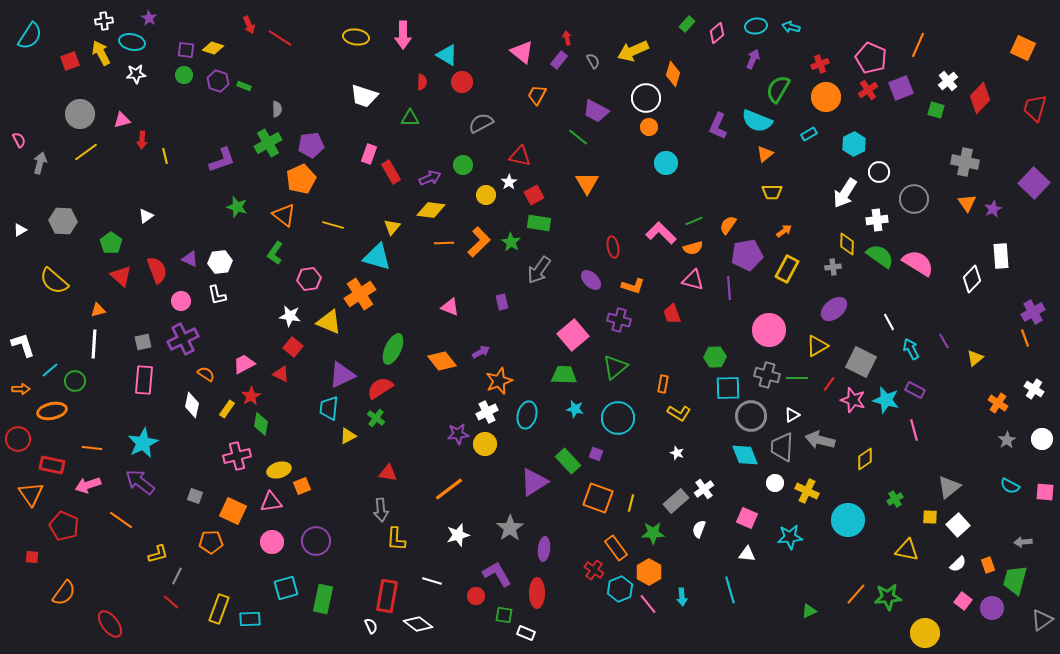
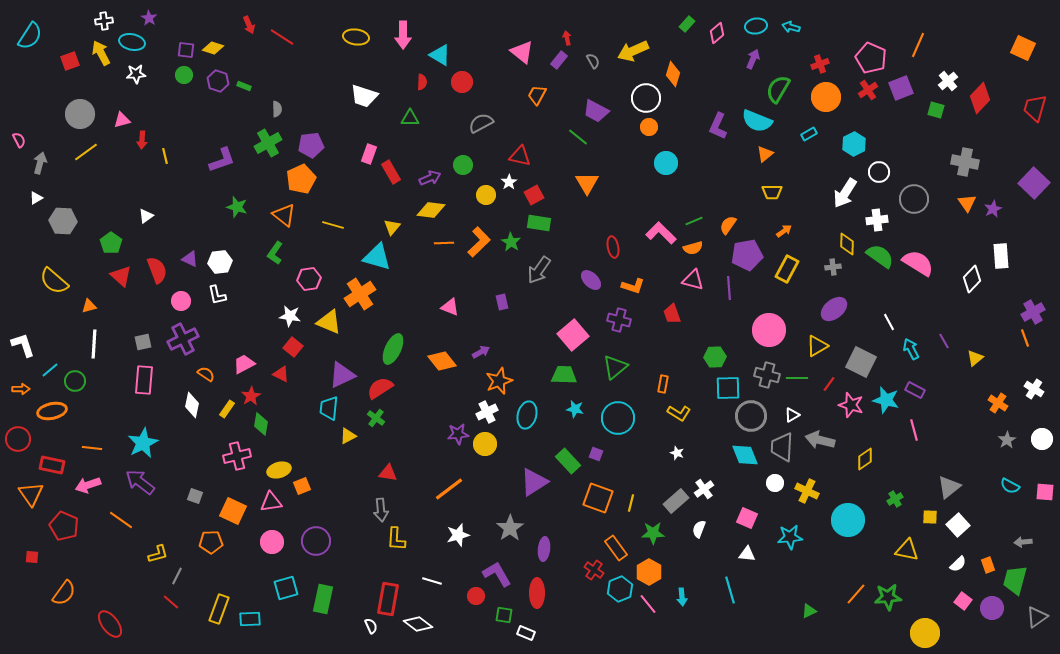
red line at (280, 38): moved 2 px right, 1 px up
cyan triangle at (447, 55): moved 7 px left
white triangle at (20, 230): moved 16 px right, 32 px up
orange triangle at (98, 310): moved 9 px left, 4 px up
pink star at (853, 400): moved 2 px left, 5 px down
red rectangle at (387, 596): moved 1 px right, 3 px down
gray triangle at (1042, 620): moved 5 px left, 3 px up
